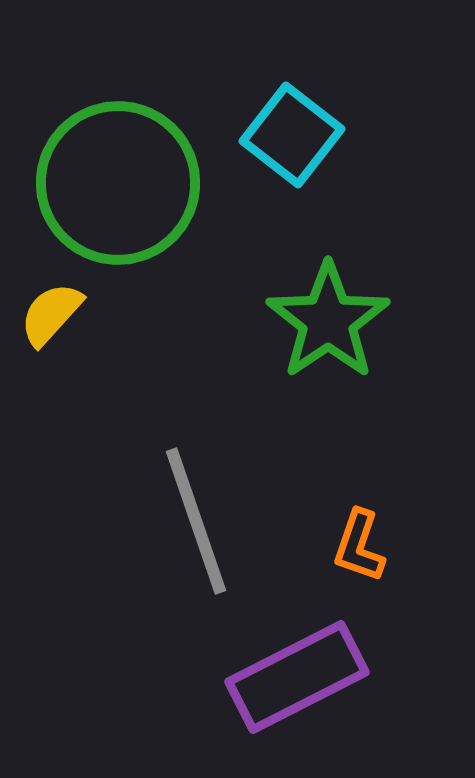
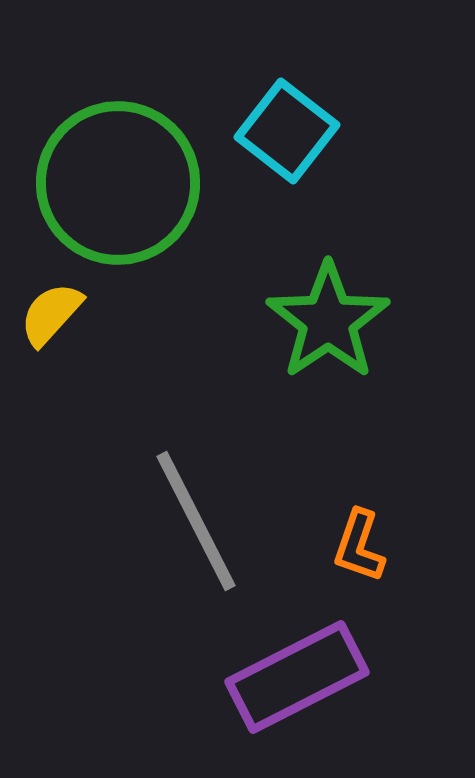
cyan square: moved 5 px left, 4 px up
gray line: rotated 8 degrees counterclockwise
